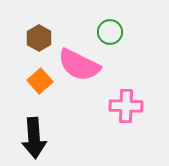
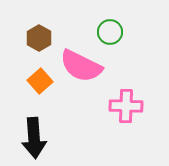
pink semicircle: moved 2 px right, 1 px down
